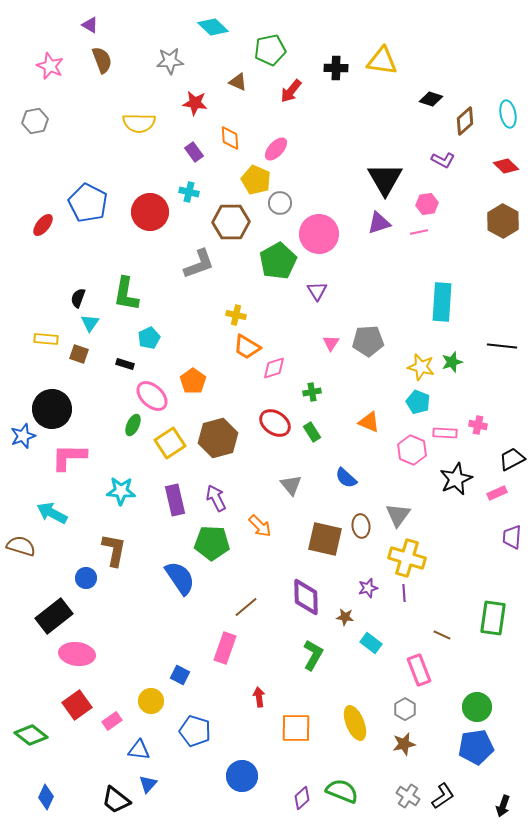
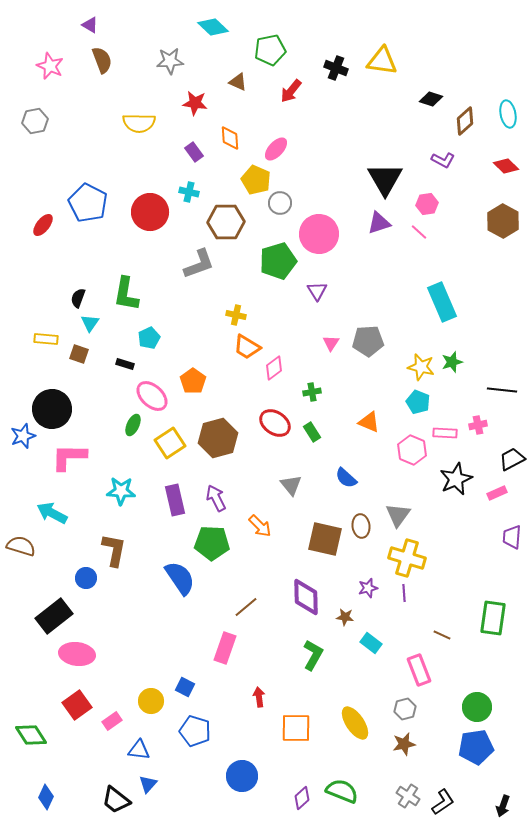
black cross at (336, 68): rotated 20 degrees clockwise
brown hexagon at (231, 222): moved 5 px left
pink line at (419, 232): rotated 54 degrees clockwise
green pentagon at (278, 261): rotated 12 degrees clockwise
cyan rectangle at (442, 302): rotated 27 degrees counterclockwise
black line at (502, 346): moved 44 px down
pink diamond at (274, 368): rotated 20 degrees counterclockwise
pink cross at (478, 425): rotated 24 degrees counterclockwise
blue square at (180, 675): moved 5 px right, 12 px down
gray hexagon at (405, 709): rotated 15 degrees clockwise
yellow ellipse at (355, 723): rotated 12 degrees counterclockwise
green diamond at (31, 735): rotated 20 degrees clockwise
black L-shape at (443, 796): moved 6 px down
